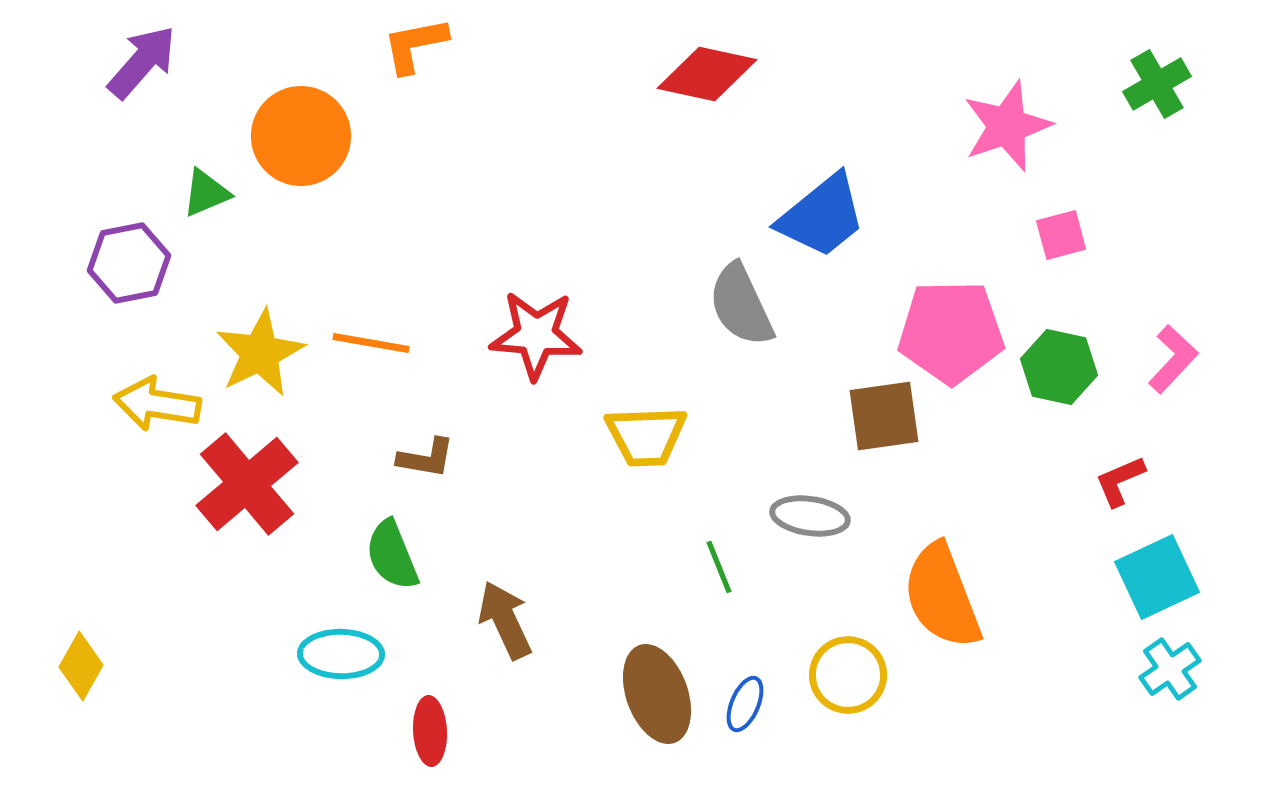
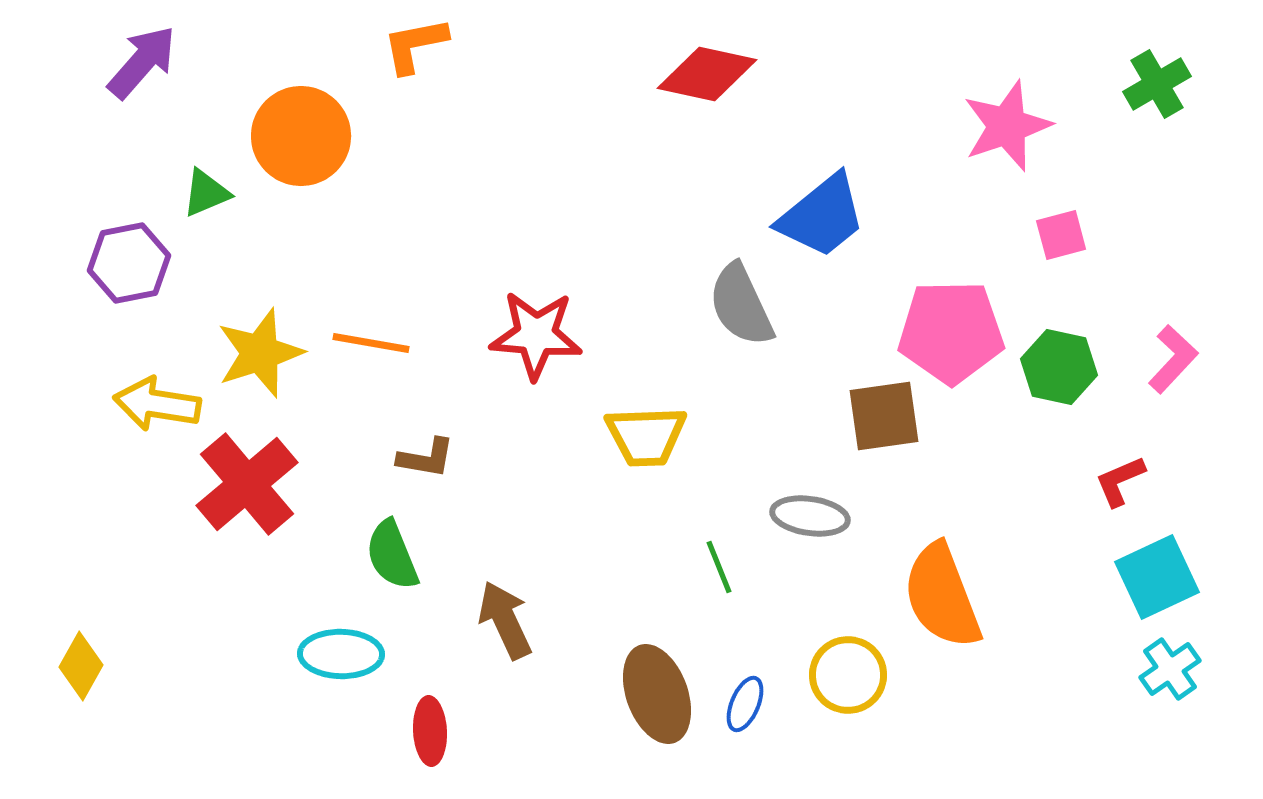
yellow star: rotated 8 degrees clockwise
